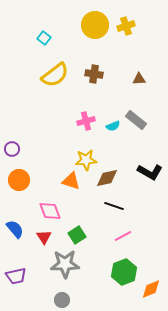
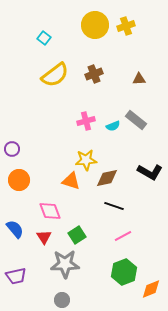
brown cross: rotated 30 degrees counterclockwise
